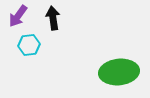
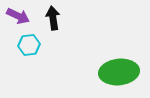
purple arrow: rotated 100 degrees counterclockwise
